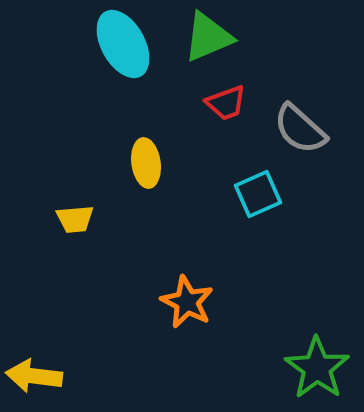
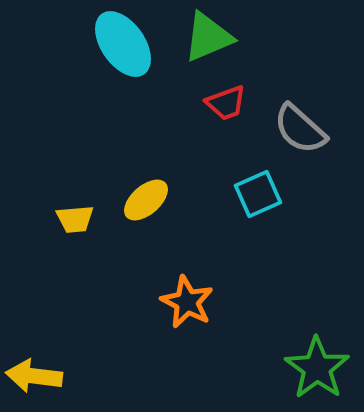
cyan ellipse: rotated 6 degrees counterclockwise
yellow ellipse: moved 37 px down; rotated 57 degrees clockwise
